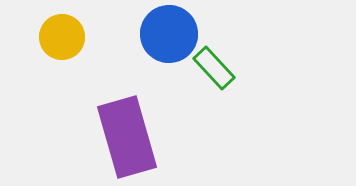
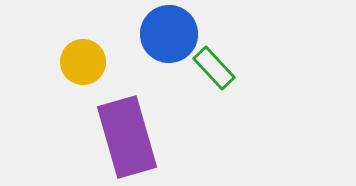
yellow circle: moved 21 px right, 25 px down
